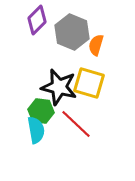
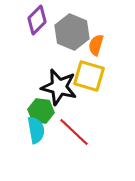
yellow square: moved 7 px up
red line: moved 2 px left, 8 px down
